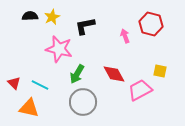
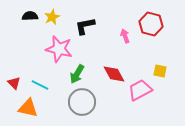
gray circle: moved 1 px left
orange triangle: moved 1 px left
